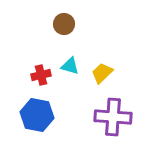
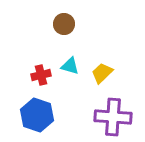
blue hexagon: rotated 8 degrees clockwise
